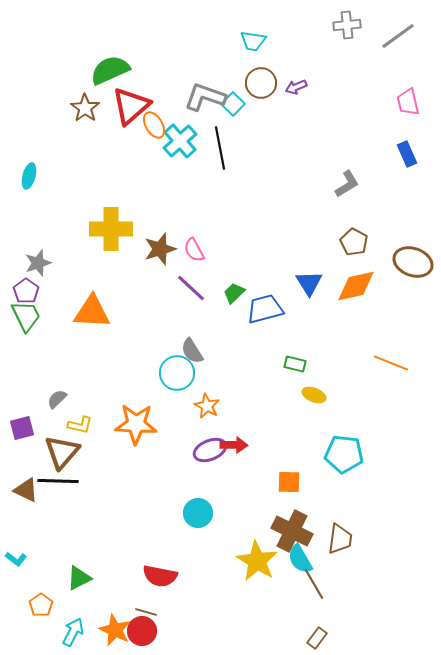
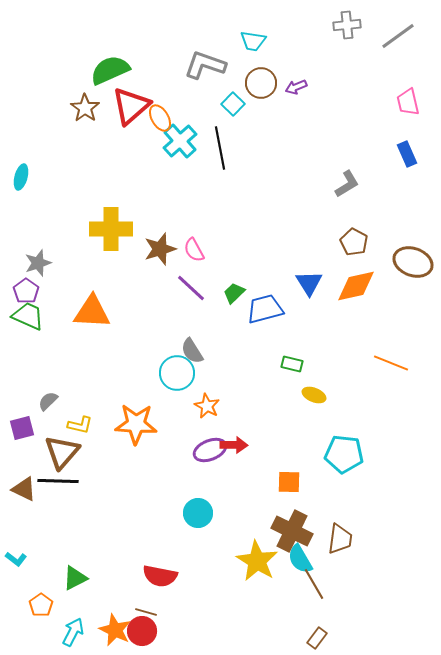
gray L-shape at (205, 97): moved 32 px up
orange ellipse at (154, 125): moved 6 px right, 7 px up
cyan ellipse at (29, 176): moved 8 px left, 1 px down
green trapezoid at (26, 316): moved 2 px right; rotated 40 degrees counterclockwise
green rectangle at (295, 364): moved 3 px left
gray semicircle at (57, 399): moved 9 px left, 2 px down
brown triangle at (26, 490): moved 2 px left, 1 px up
green triangle at (79, 578): moved 4 px left
